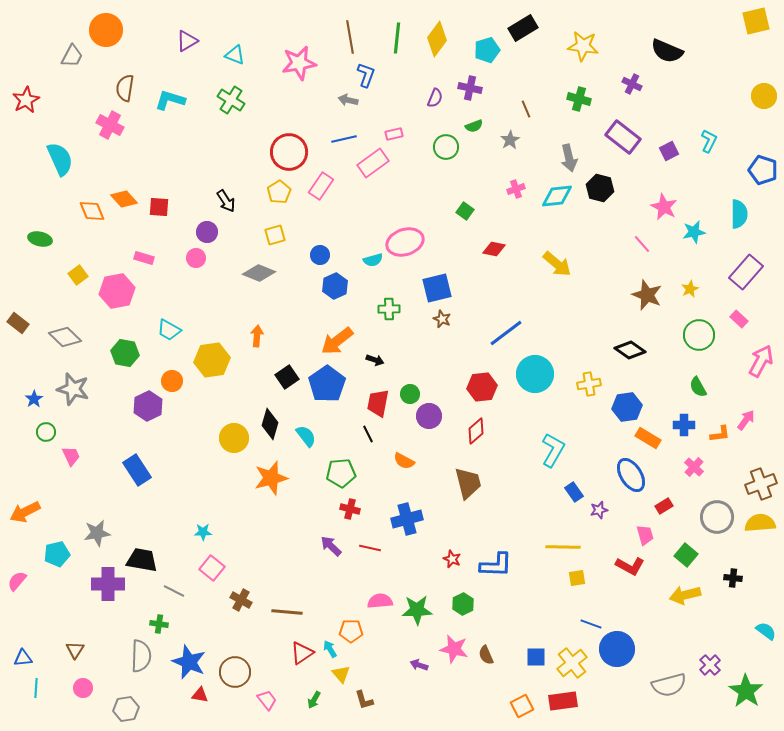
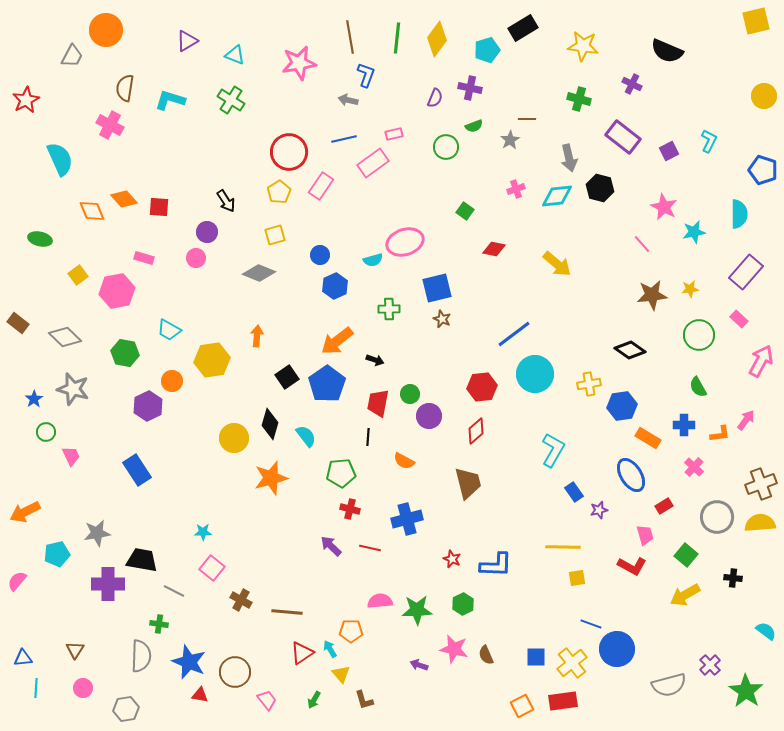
brown line at (526, 109): moved 1 px right, 10 px down; rotated 66 degrees counterclockwise
yellow star at (690, 289): rotated 18 degrees clockwise
brown star at (647, 295): moved 5 px right; rotated 28 degrees counterclockwise
blue line at (506, 333): moved 8 px right, 1 px down
blue hexagon at (627, 407): moved 5 px left, 1 px up
black line at (368, 434): moved 3 px down; rotated 30 degrees clockwise
red L-shape at (630, 566): moved 2 px right
yellow arrow at (685, 595): rotated 16 degrees counterclockwise
